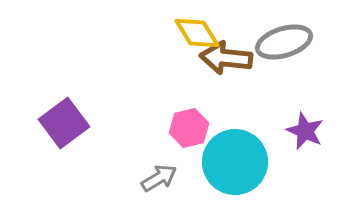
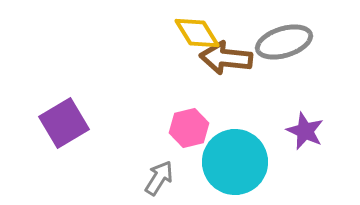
purple square: rotated 6 degrees clockwise
gray arrow: rotated 27 degrees counterclockwise
